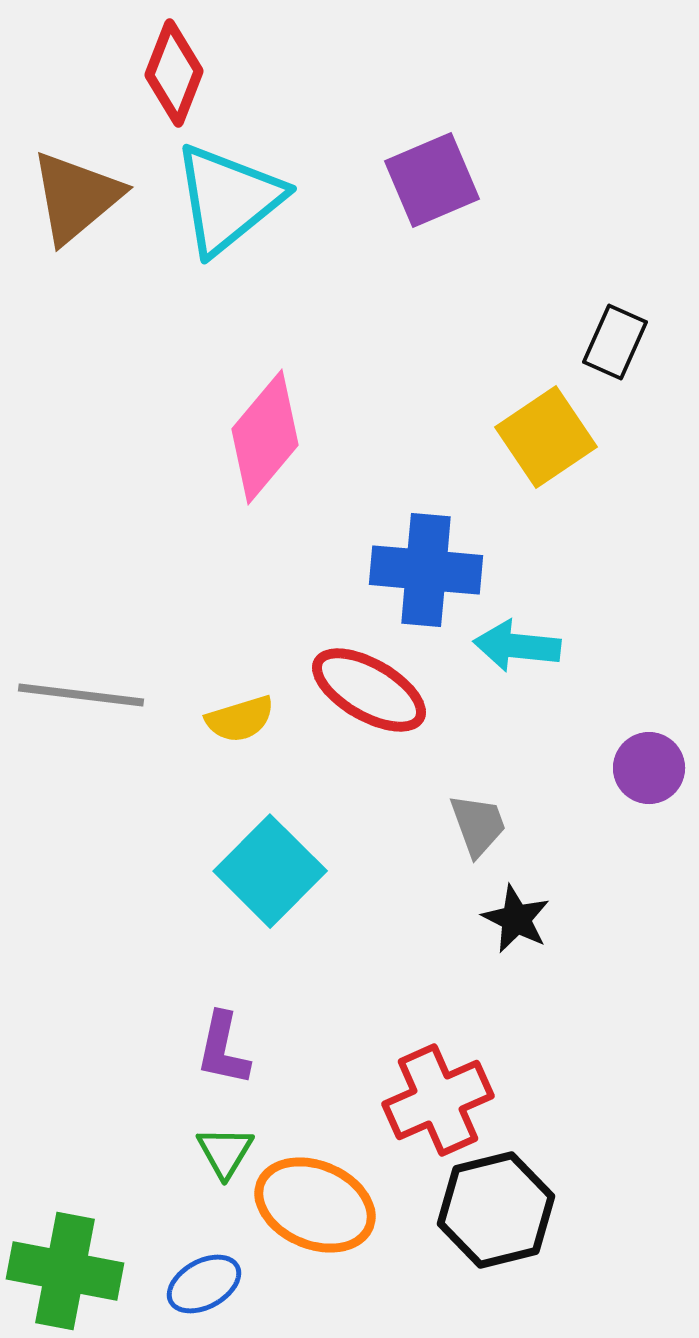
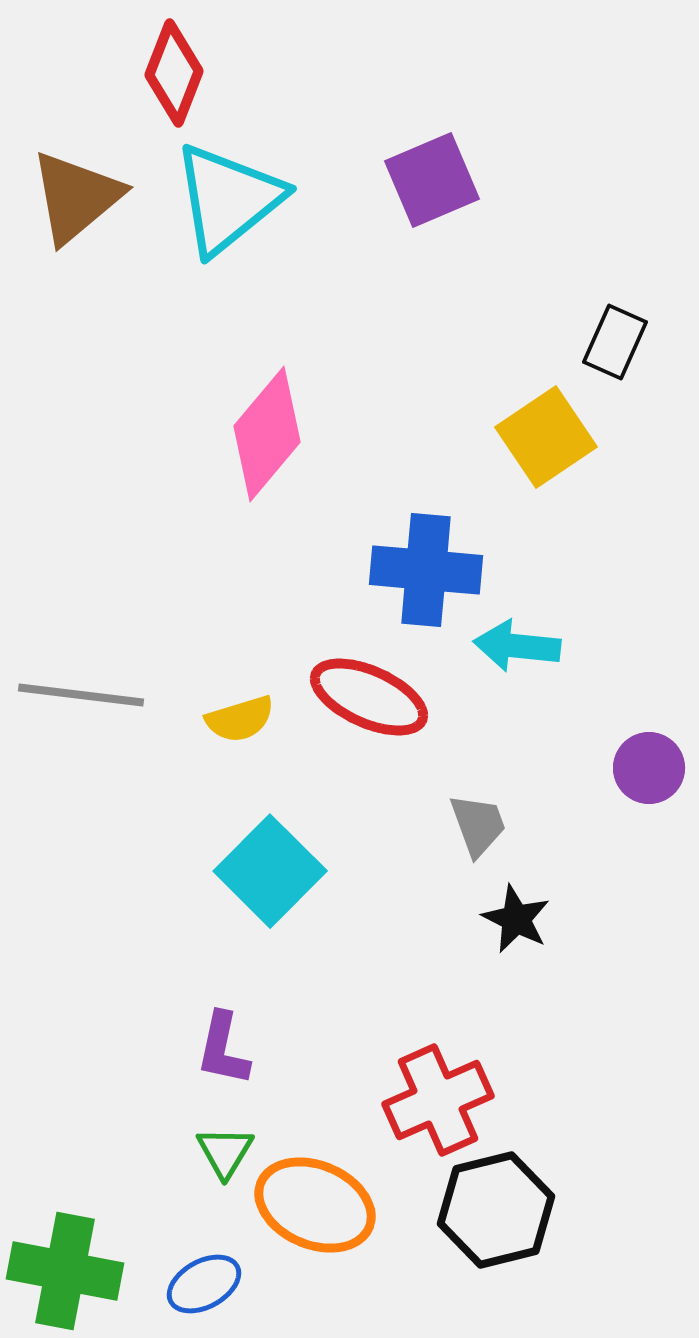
pink diamond: moved 2 px right, 3 px up
red ellipse: moved 7 px down; rotated 6 degrees counterclockwise
